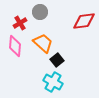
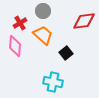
gray circle: moved 3 px right, 1 px up
orange trapezoid: moved 8 px up
black square: moved 9 px right, 7 px up
cyan cross: rotated 18 degrees counterclockwise
